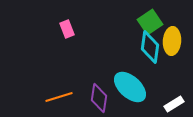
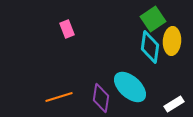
green square: moved 3 px right, 3 px up
purple diamond: moved 2 px right
